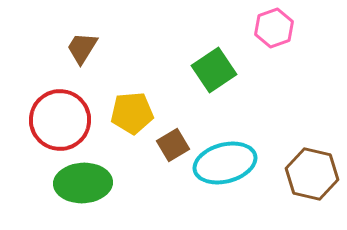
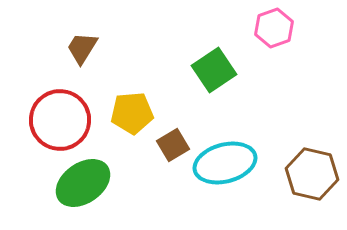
green ellipse: rotated 32 degrees counterclockwise
